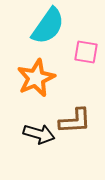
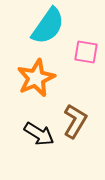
brown L-shape: rotated 56 degrees counterclockwise
black arrow: rotated 16 degrees clockwise
